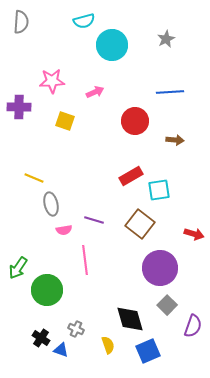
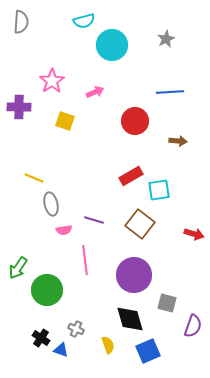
pink star: rotated 30 degrees counterclockwise
brown arrow: moved 3 px right, 1 px down
purple circle: moved 26 px left, 7 px down
gray square: moved 2 px up; rotated 30 degrees counterclockwise
